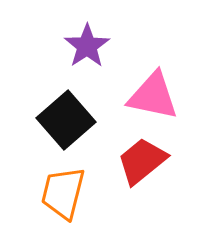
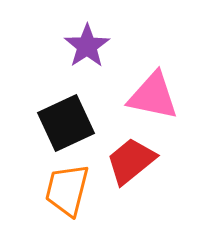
black square: moved 3 px down; rotated 16 degrees clockwise
red trapezoid: moved 11 px left
orange trapezoid: moved 4 px right, 3 px up
